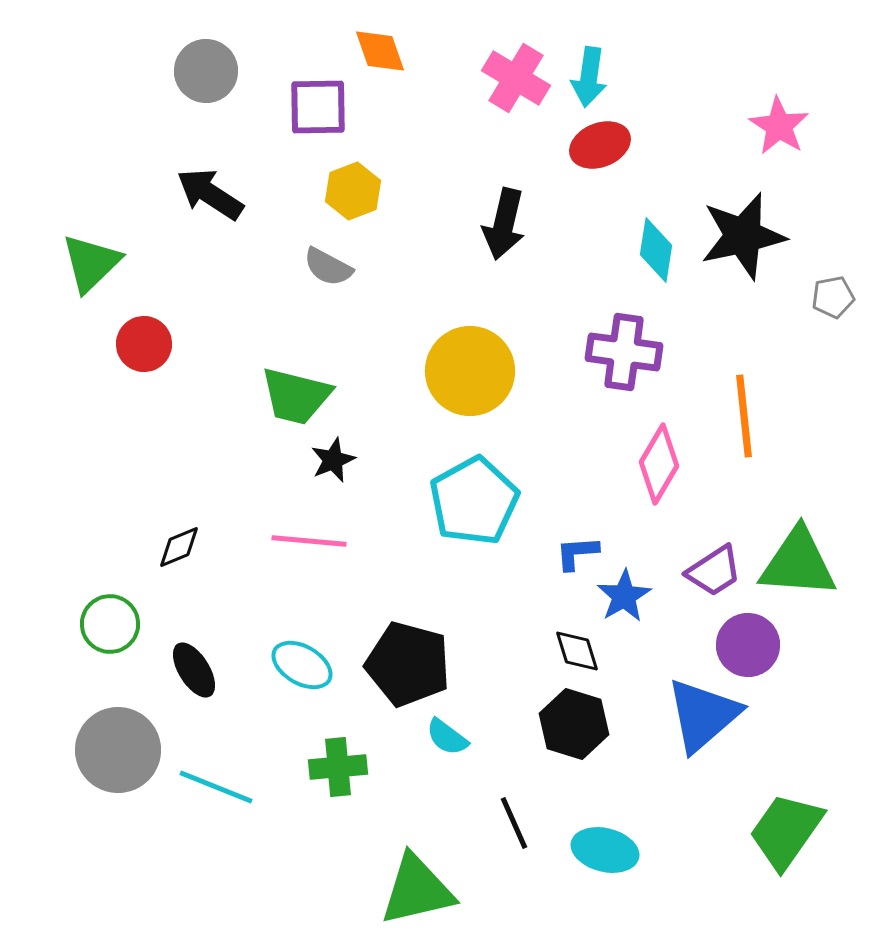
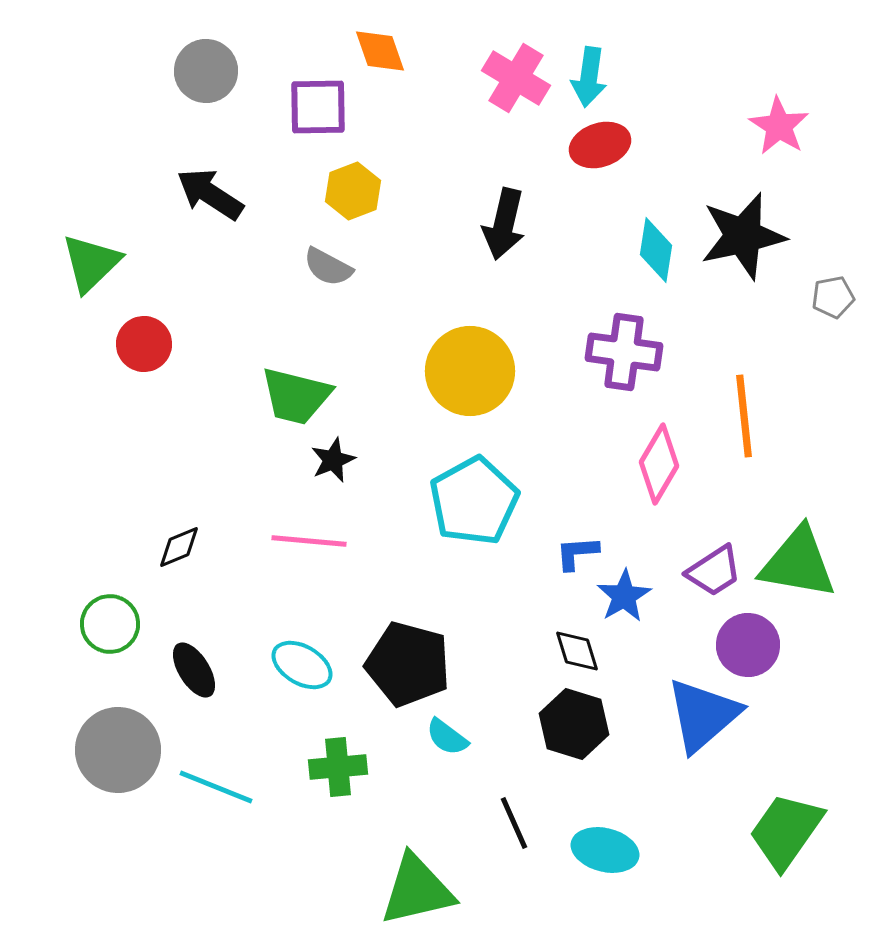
red ellipse at (600, 145): rotated 4 degrees clockwise
green triangle at (798, 563): rotated 6 degrees clockwise
